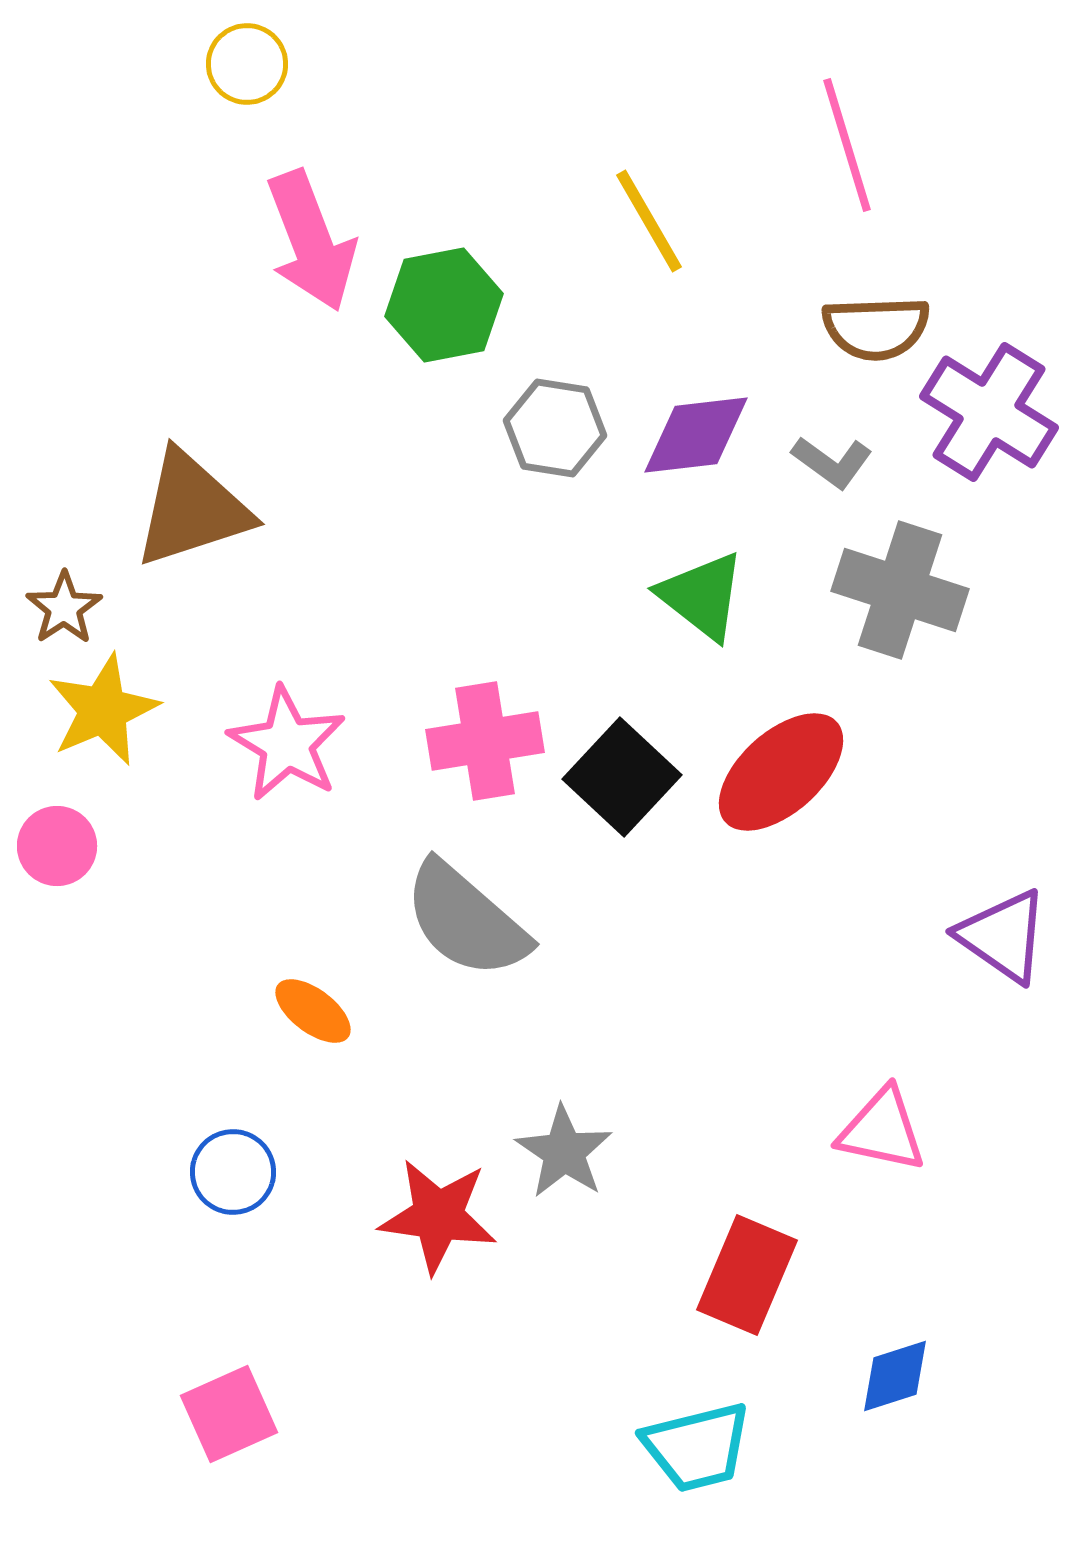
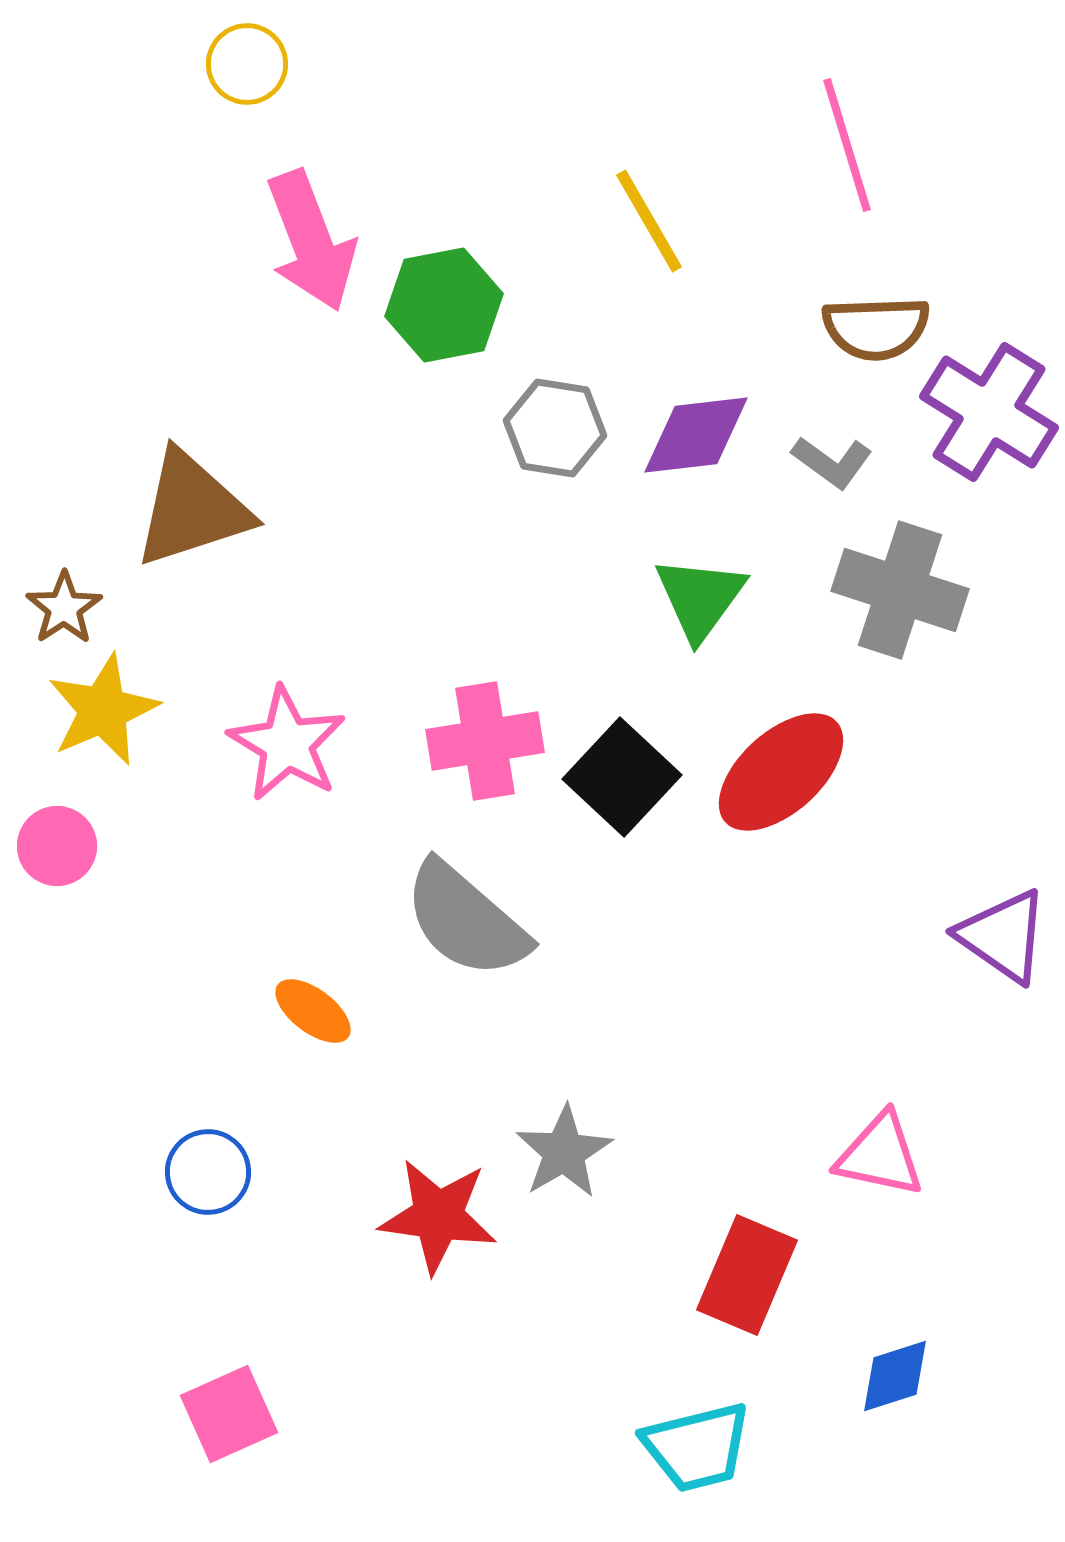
green triangle: moved 2 px left, 2 px down; rotated 28 degrees clockwise
pink triangle: moved 2 px left, 25 px down
gray star: rotated 8 degrees clockwise
blue circle: moved 25 px left
